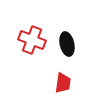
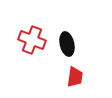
red trapezoid: moved 12 px right, 6 px up
